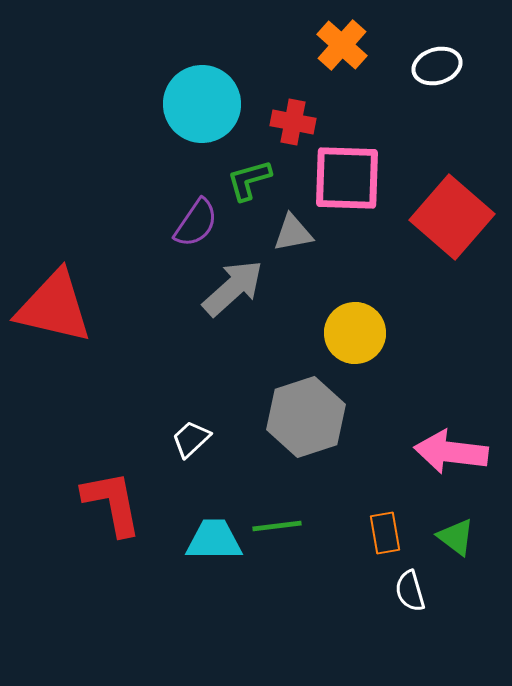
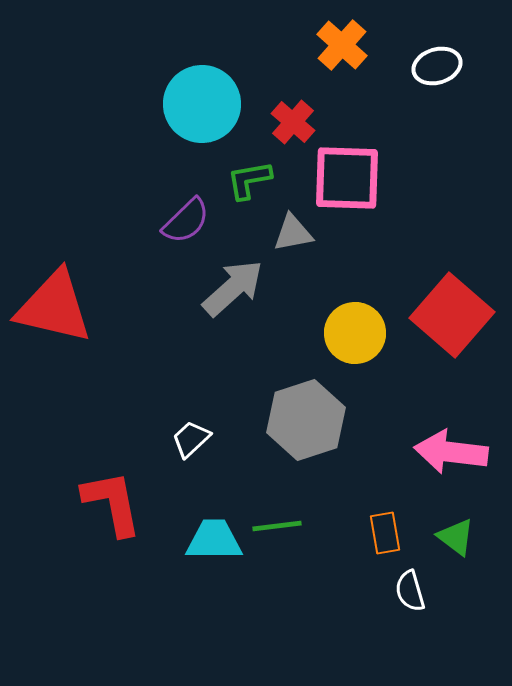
red cross: rotated 30 degrees clockwise
green L-shape: rotated 6 degrees clockwise
red square: moved 98 px down
purple semicircle: moved 10 px left, 2 px up; rotated 12 degrees clockwise
gray hexagon: moved 3 px down
